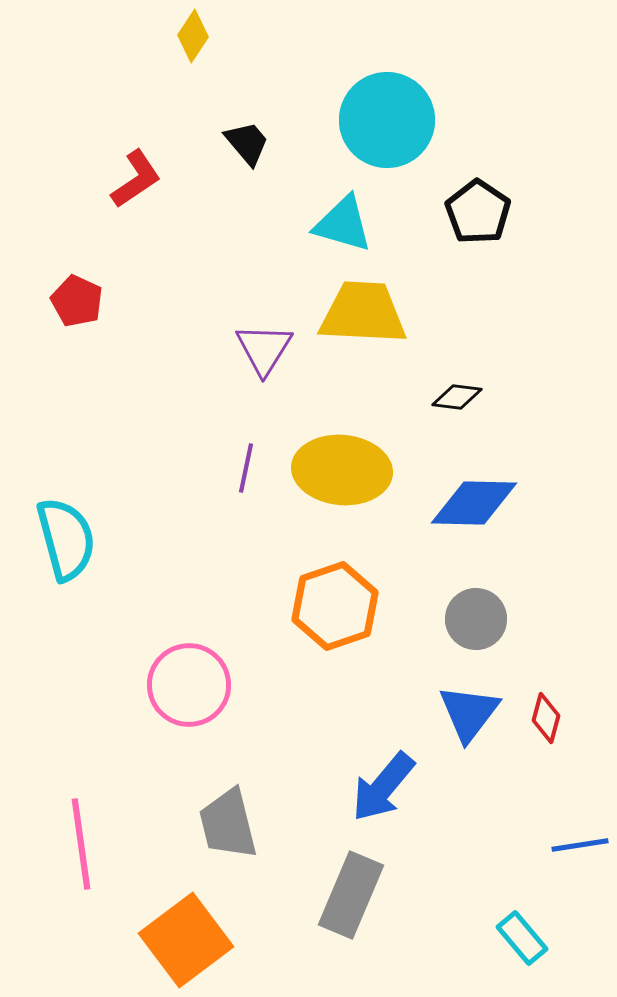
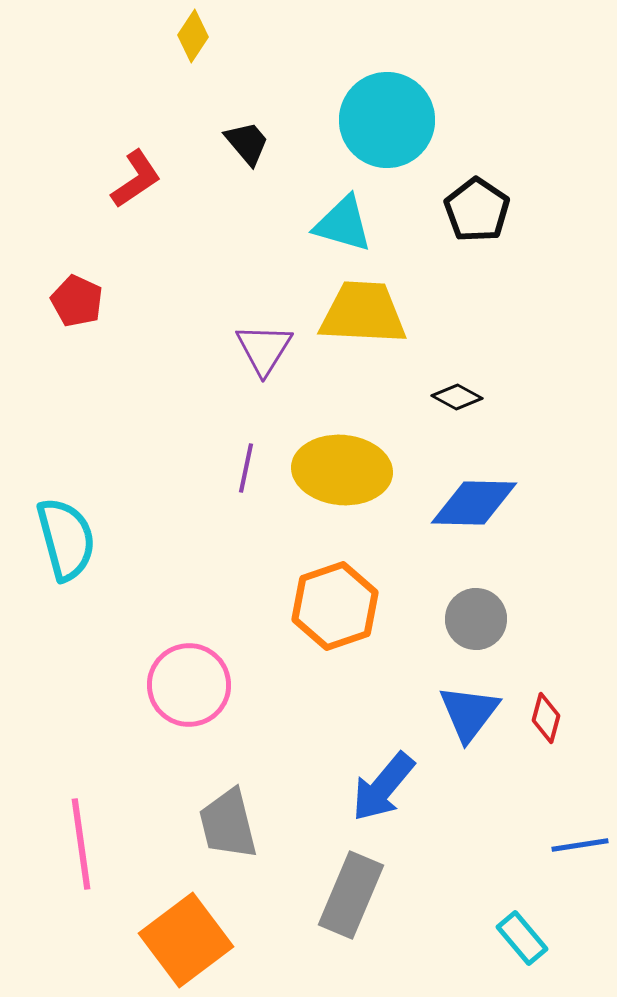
black pentagon: moved 1 px left, 2 px up
black diamond: rotated 21 degrees clockwise
